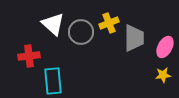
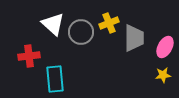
cyan rectangle: moved 2 px right, 2 px up
